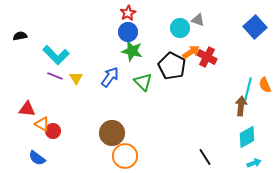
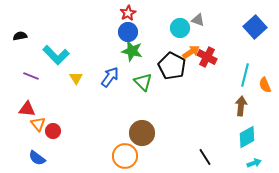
purple line: moved 24 px left
cyan line: moved 3 px left, 14 px up
orange triangle: moved 4 px left; rotated 21 degrees clockwise
brown circle: moved 30 px right
